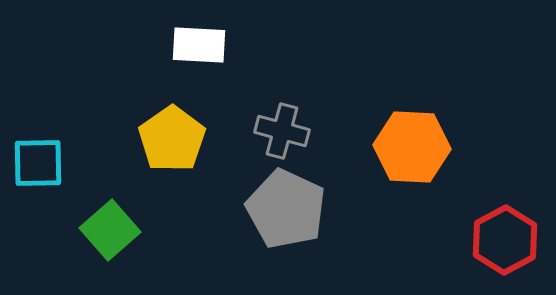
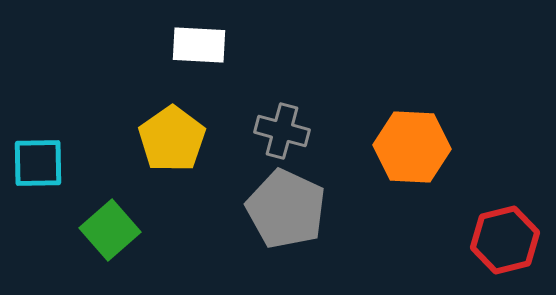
red hexagon: rotated 14 degrees clockwise
